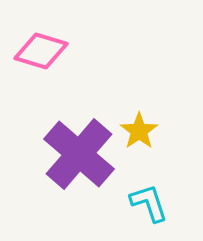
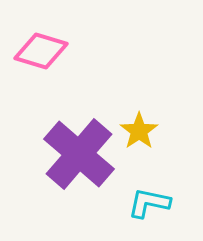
cyan L-shape: rotated 60 degrees counterclockwise
